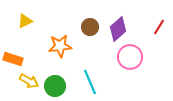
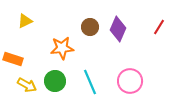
purple diamond: rotated 25 degrees counterclockwise
orange star: moved 2 px right, 2 px down
pink circle: moved 24 px down
yellow arrow: moved 2 px left, 4 px down
green circle: moved 5 px up
